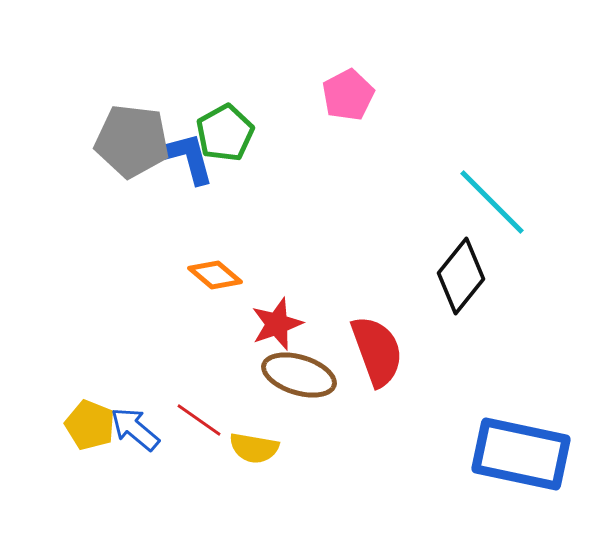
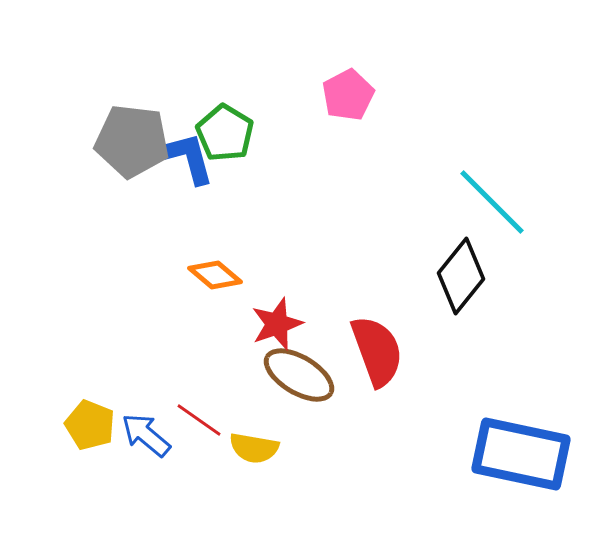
green pentagon: rotated 12 degrees counterclockwise
brown ellipse: rotated 14 degrees clockwise
blue arrow: moved 11 px right, 6 px down
